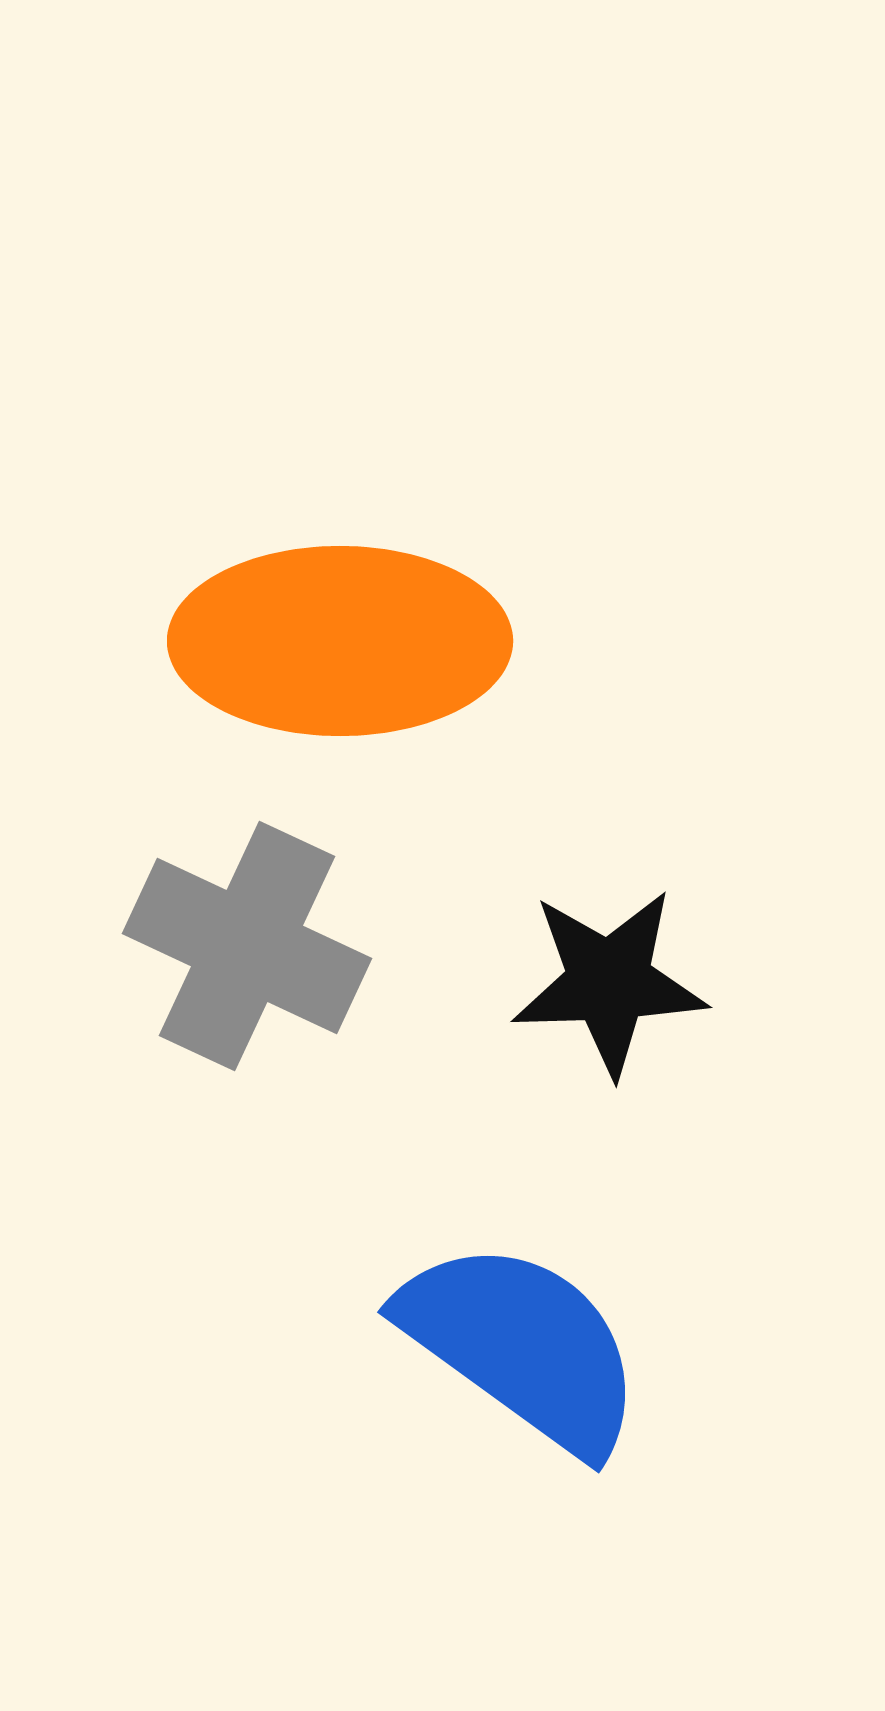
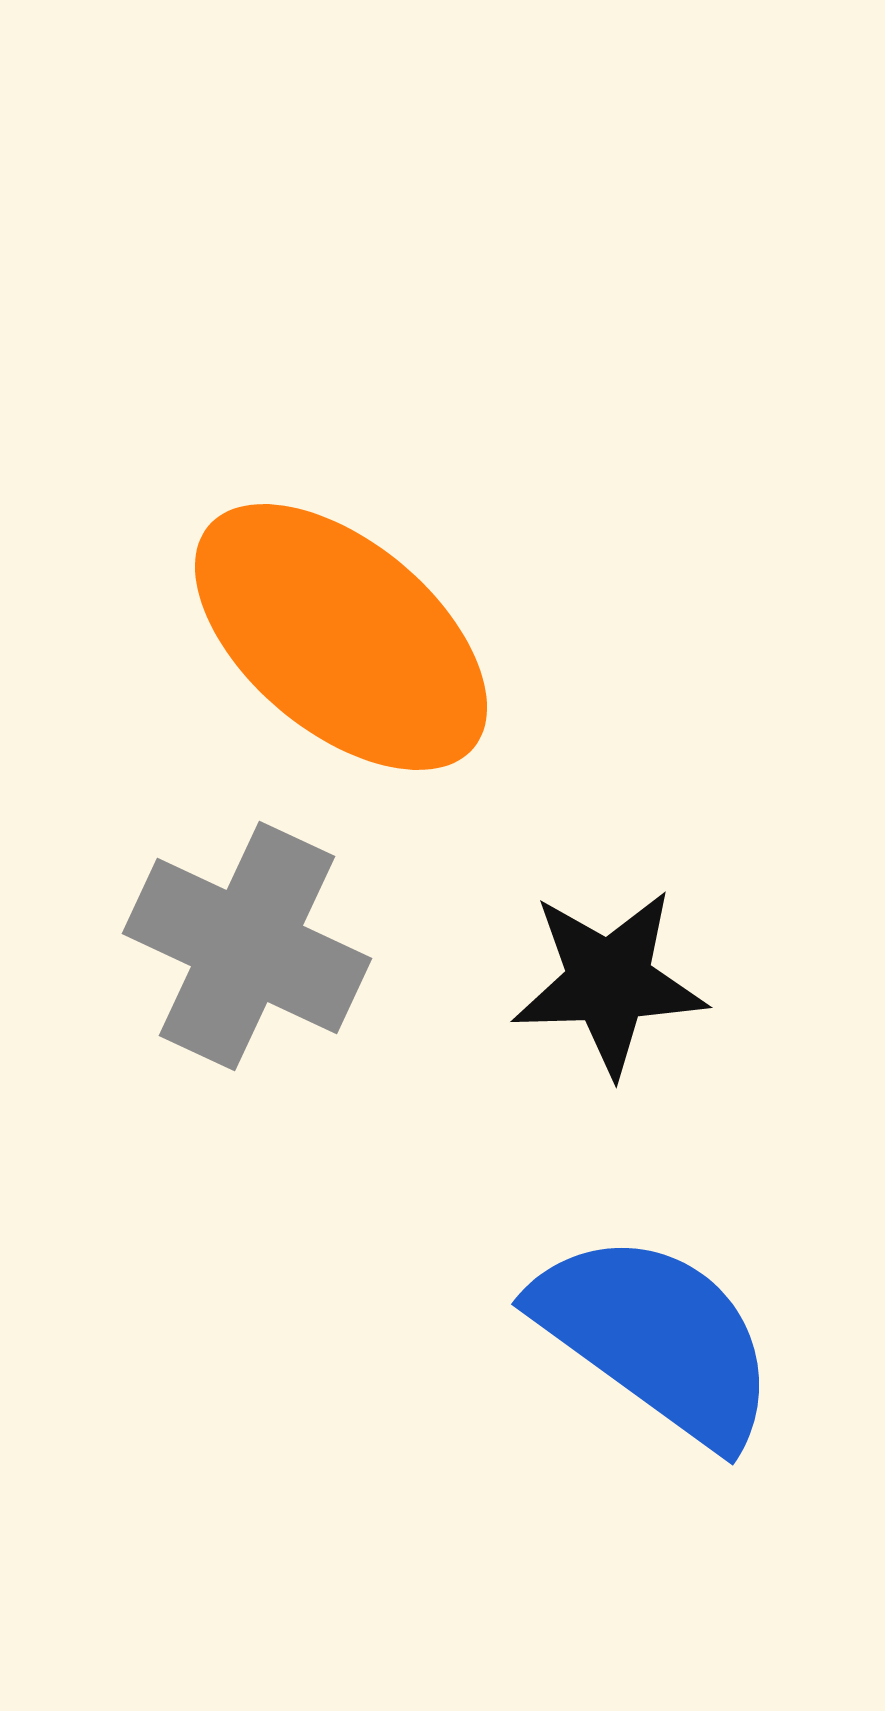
orange ellipse: moved 1 px right, 4 px up; rotated 40 degrees clockwise
blue semicircle: moved 134 px right, 8 px up
